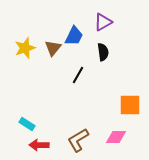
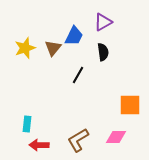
cyan rectangle: rotated 63 degrees clockwise
